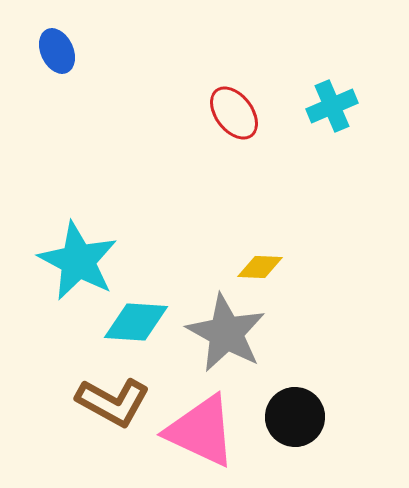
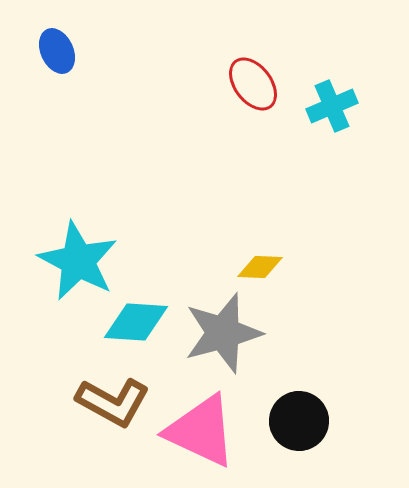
red ellipse: moved 19 px right, 29 px up
gray star: moved 3 px left; rotated 28 degrees clockwise
black circle: moved 4 px right, 4 px down
